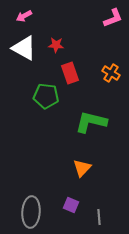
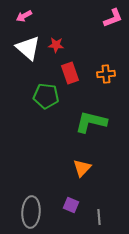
white triangle: moved 4 px right; rotated 12 degrees clockwise
orange cross: moved 5 px left, 1 px down; rotated 36 degrees counterclockwise
